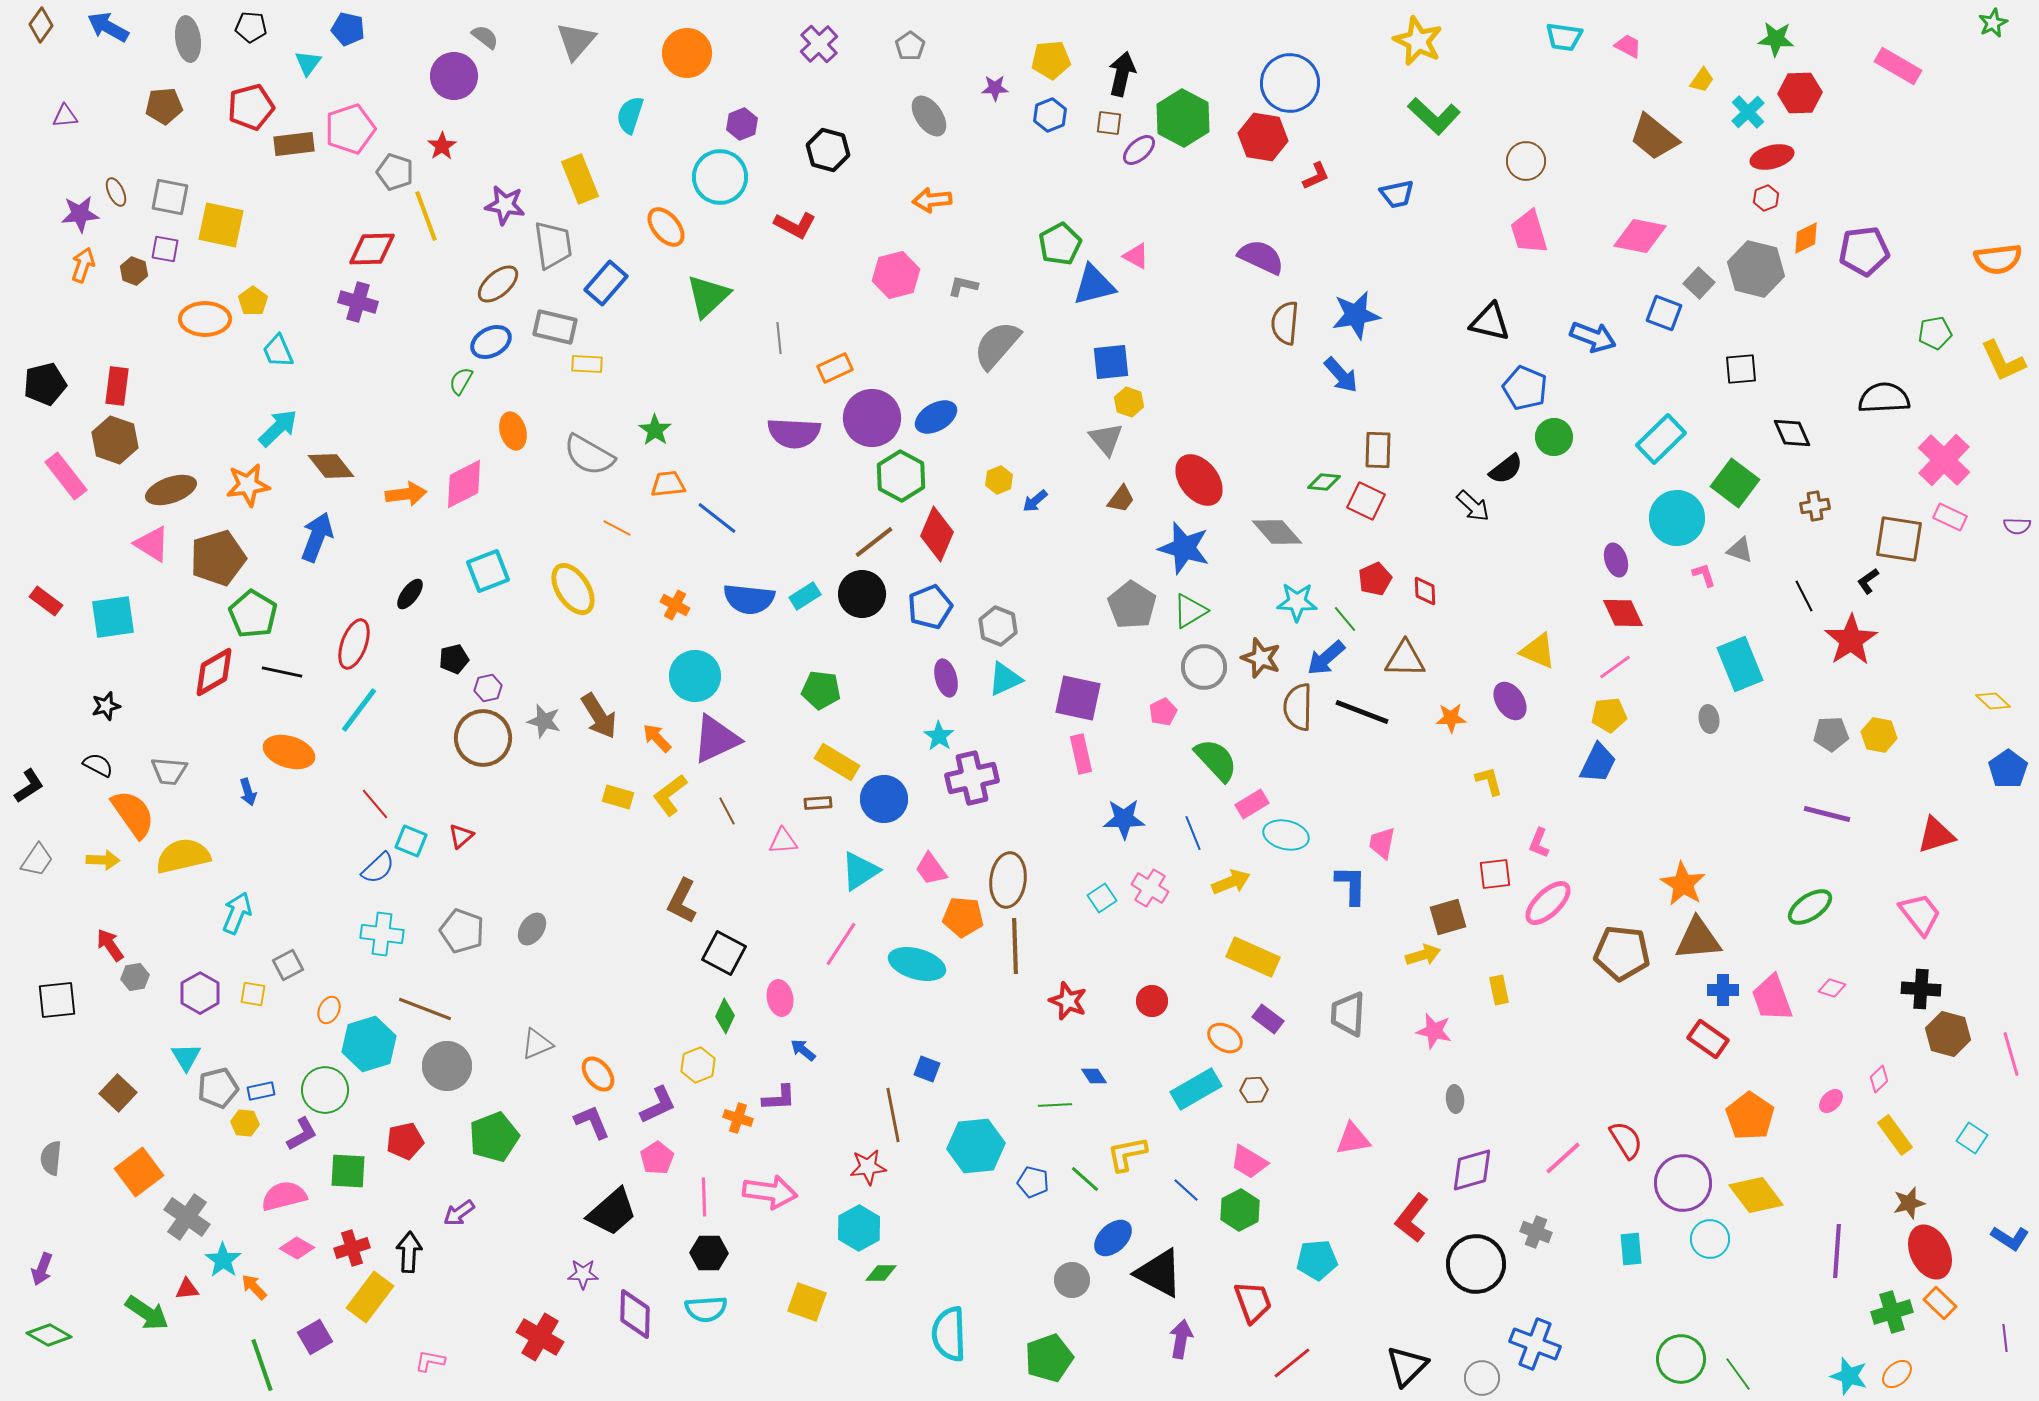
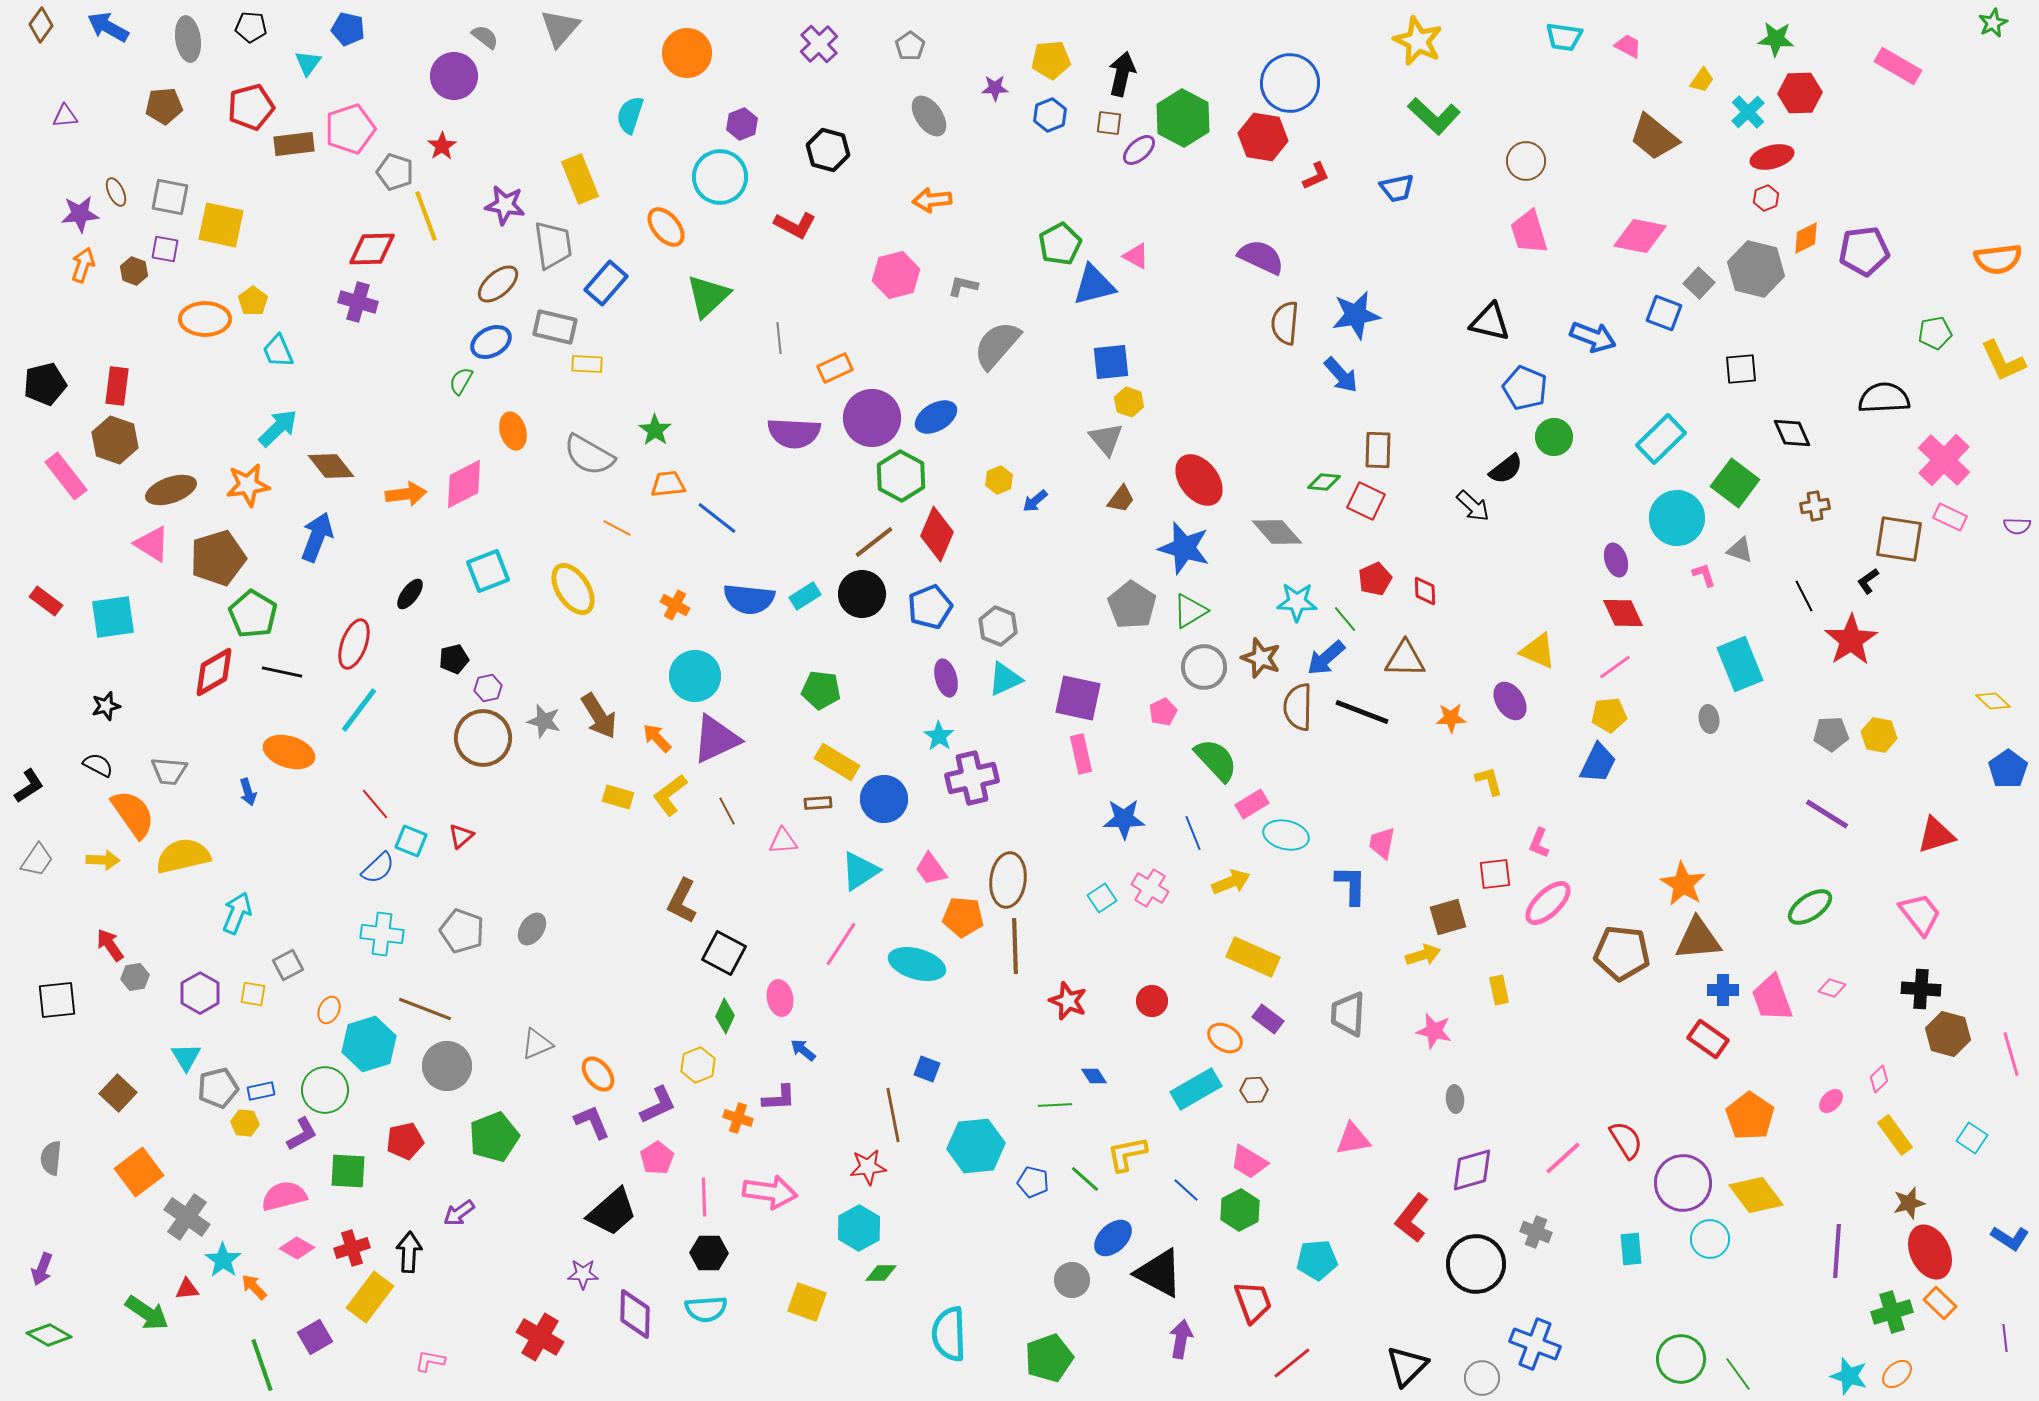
gray triangle at (576, 41): moved 16 px left, 13 px up
blue trapezoid at (1397, 194): moved 6 px up
purple line at (1827, 814): rotated 18 degrees clockwise
